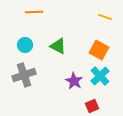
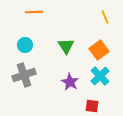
yellow line: rotated 48 degrees clockwise
green triangle: moved 8 px right; rotated 30 degrees clockwise
orange square: rotated 24 degrees clockwise
purple star: moved 4 px left, 1 px down
red square: rotated 32 degrees clockwise
